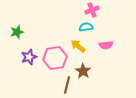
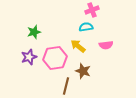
green star: moved 17 px right
brown star: rotated 14 degrees counterclockwise
brown line: moved 1 px left, 1 px down
